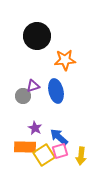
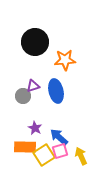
black circle: moved 2 px left, 6 px down
yellow arrow: rotated 150 degrees clockwise
